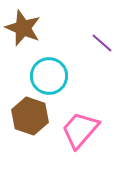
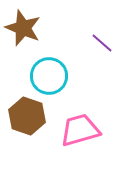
brown hexagon: moved 3 px left
pink trapezoid: rotated 33 degrees clockwise
